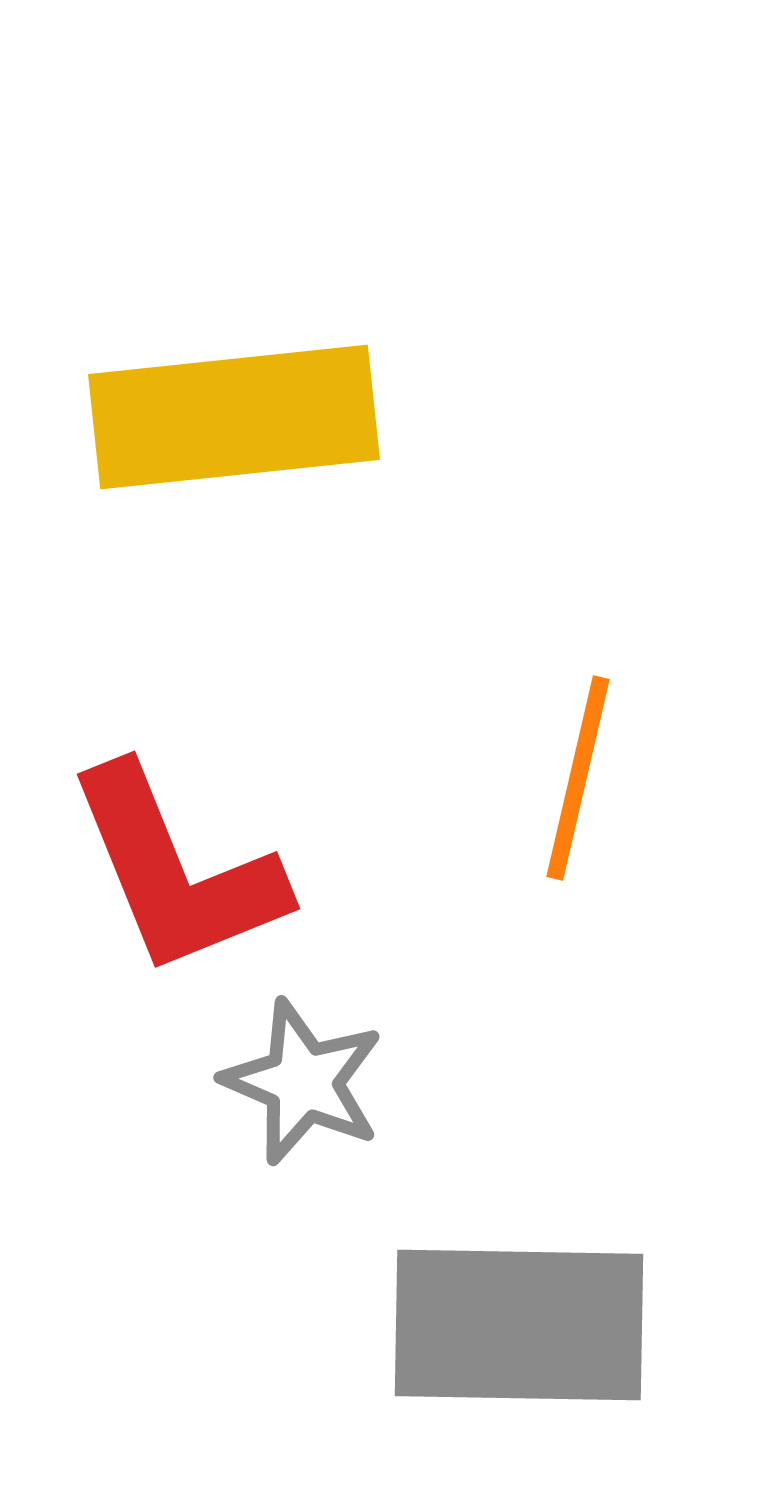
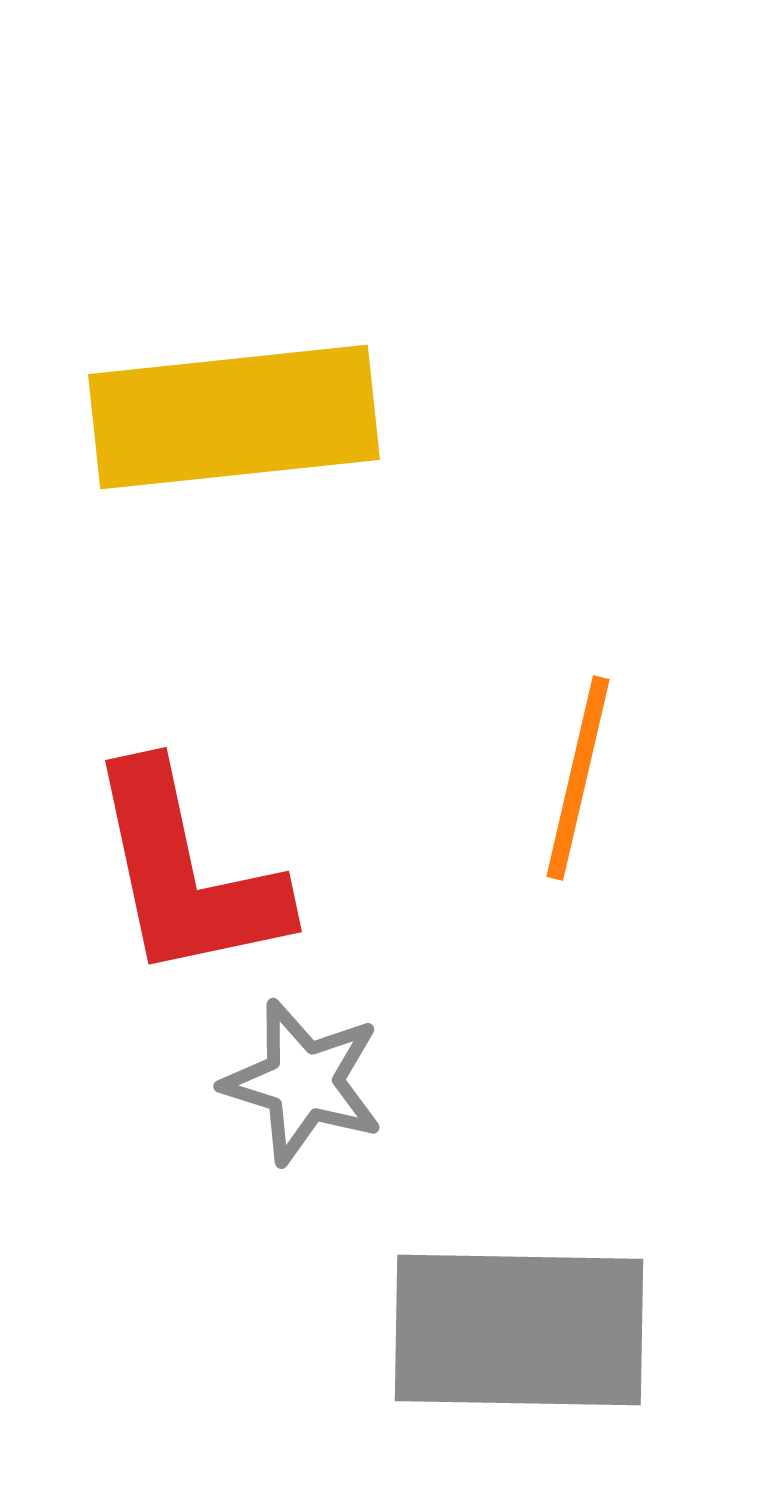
red L-shape: moved 10 px right, 2 px down; rotated 10 degrees clockwise
gray star: rotated 6 degrees counterclockwise
gray rectangle: moved 5 px down
